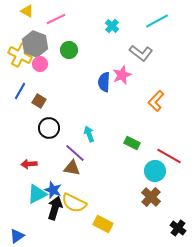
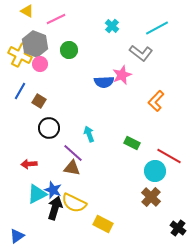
cyan line: moved 7 px down
blue semicircle: rotated 96 degrees counterclockwise
purple line: moved 2 px left
